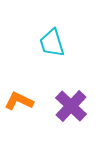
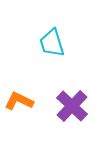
purple cross: moved 1 px right
